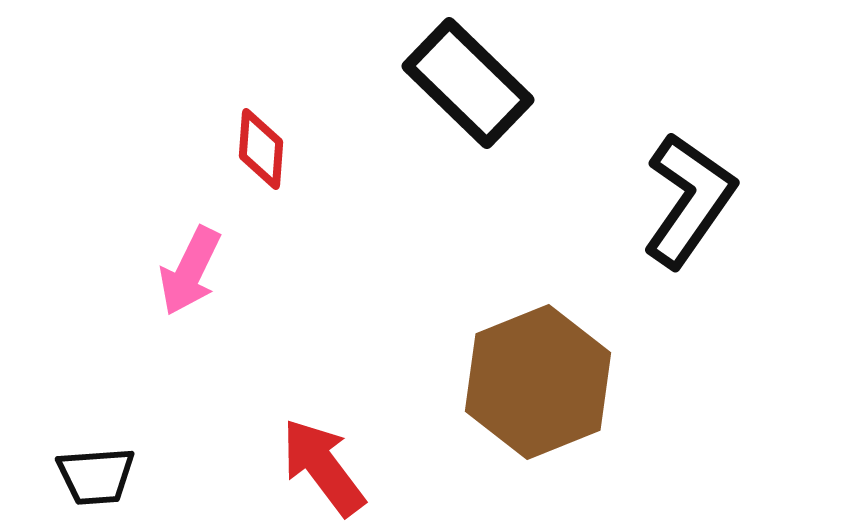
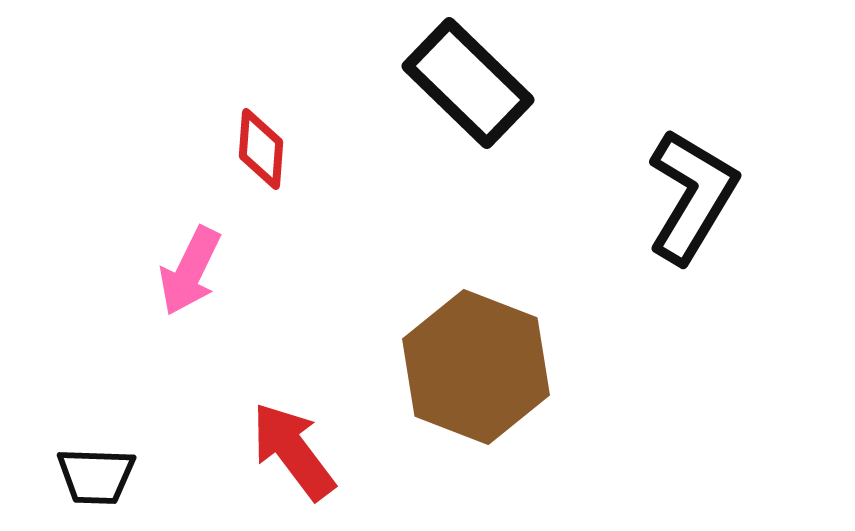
black L-shape: moved 3 px right, 4 px up; rotated 4 degrees counterclockwise
brown hexagon: moved 62 px left, 15 px up; rotated 17 degrees counterclockwise
red arrow: moved 30 px left, 16 px up
black trapezoid: rotated 6 degrees clockwise
